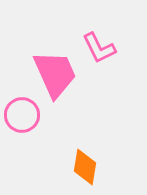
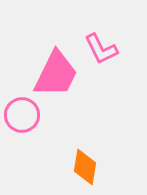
pink L-shape: moved 2 px right, 1 px down
pink trapezoid: moved 1 px right; rotated 50 degrees clockwise
